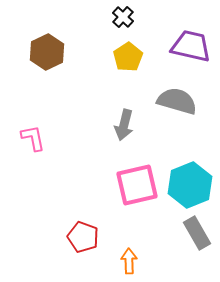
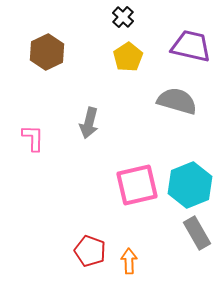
gray arrow: moved 35 px left, 2 px up
pink L-shape: rotated 12 degrees clockwise
red pentagon: moved 7 px right, 14 px down
